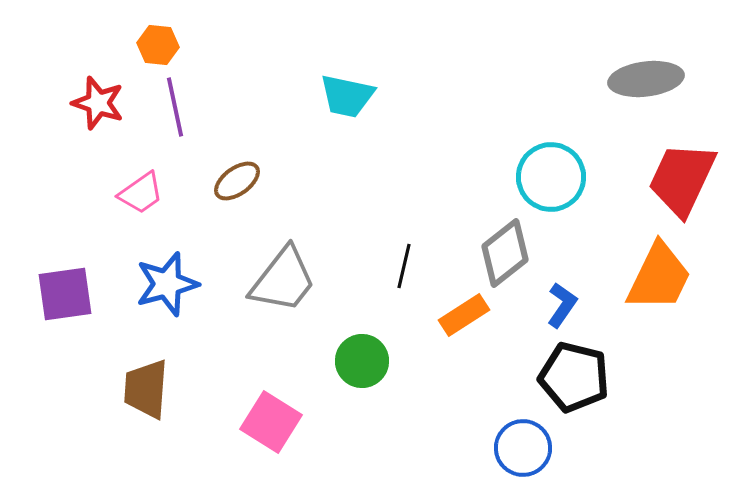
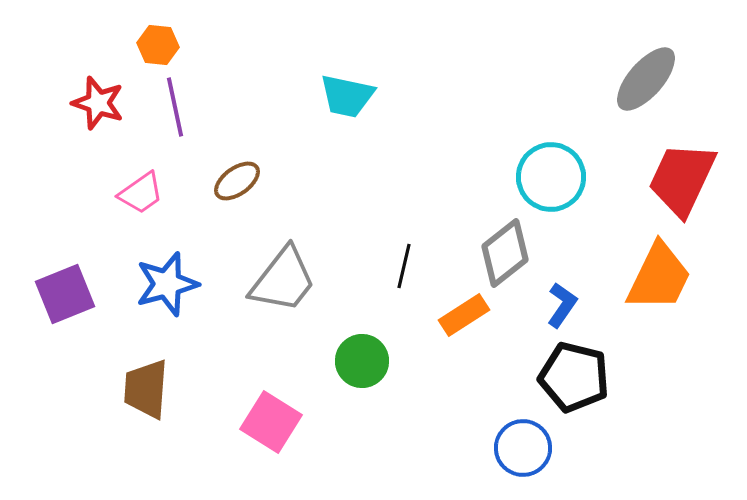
gray ellipse: rotated 42 degrees counterclockwise
purple square: rotated 14 degrees counterclockwise
